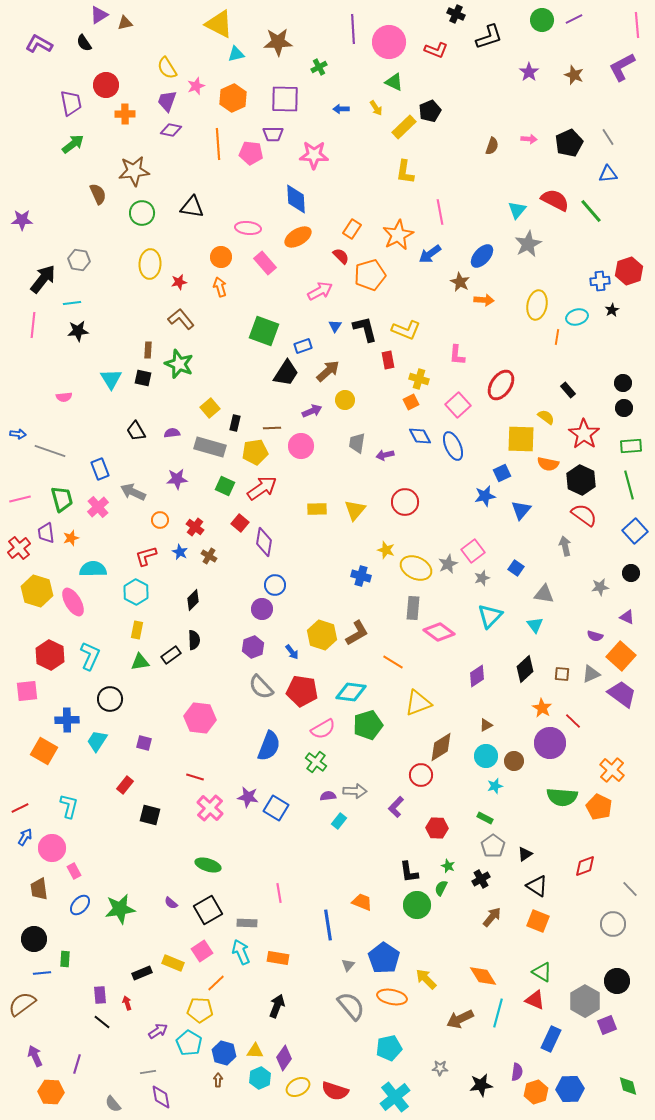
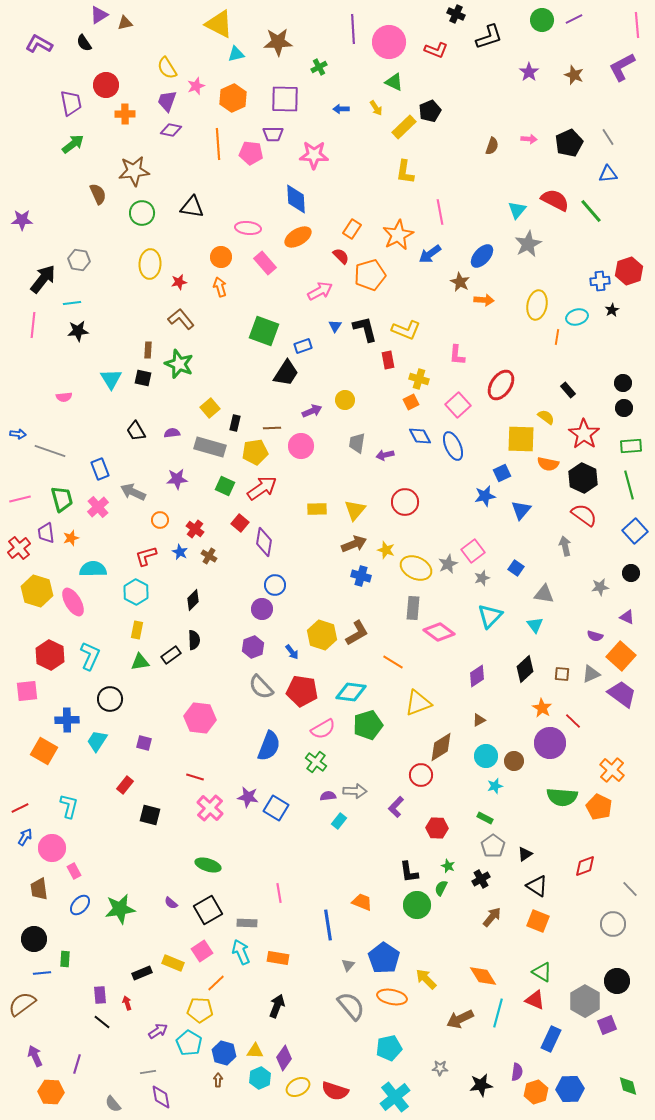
brown arrow at (328, 371): moved 26 px right, 173 px down; rotated 20 degrees clockwise
black hexagon at (581, 480): moved 2 px right, 2 px up
red cross at (195, 527): moved 2 px down
brown triangle at (486, 725): moved 7 px left, 5 px up
